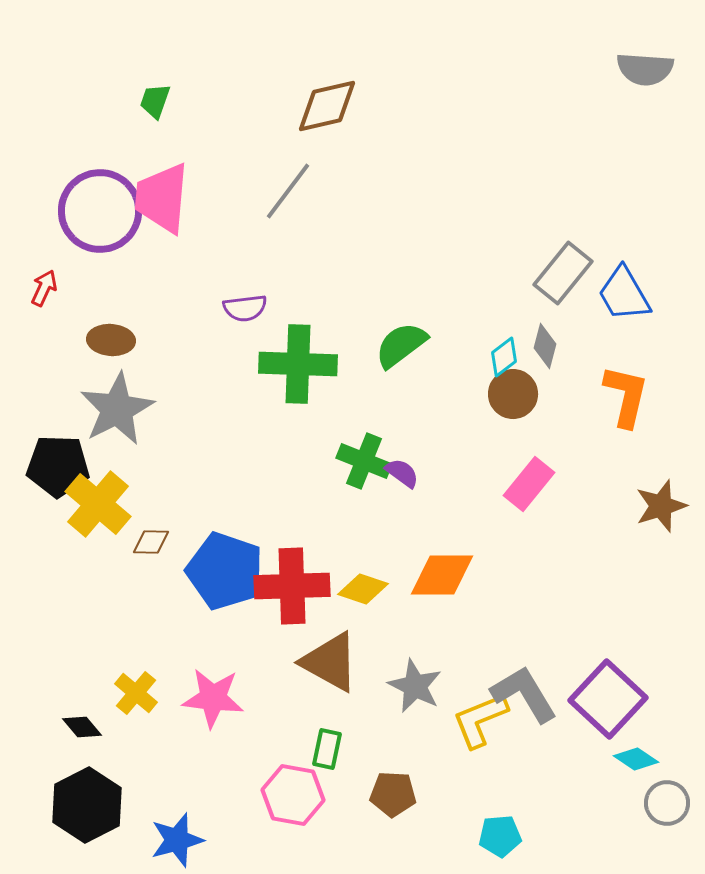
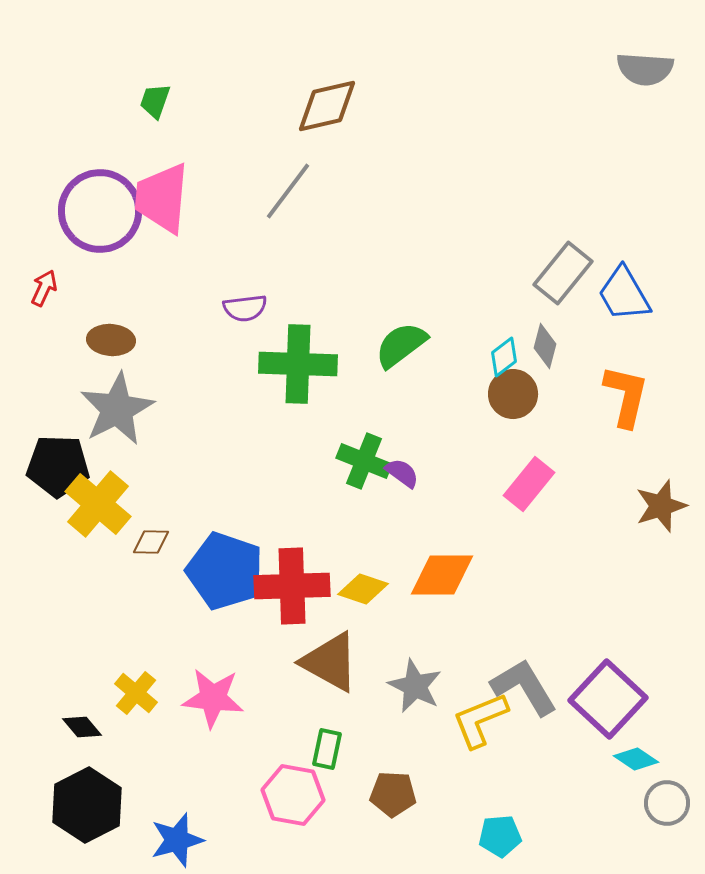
gray L-shape at (524, 694): moved 7 px up
